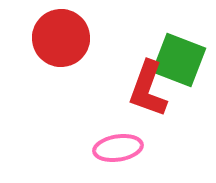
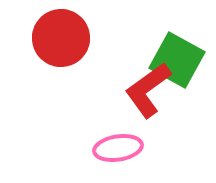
green square: moved 2 px left; rotated 8 degrees clockwise
red L-shape: moved 1 px down; rotated 34 degrees clockwise
